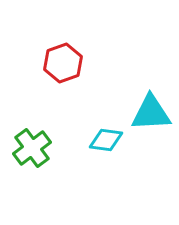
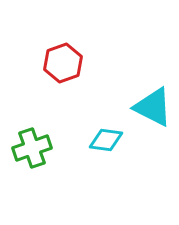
cyan triangle: moved 2 px right, 6 px up; rotated 30 degrees clockwise
green cross: rotated 18 degrees clockwise
